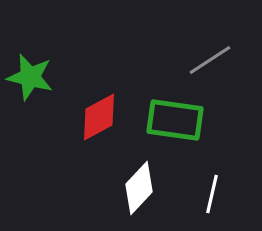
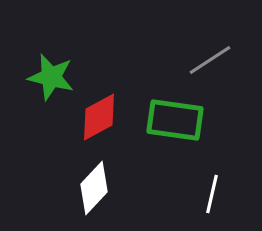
green star: moved 21 px right
white diamond: moved 45 px left
